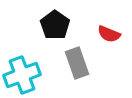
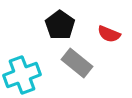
black pentagon: moved 5 px right
gray rectangle: rotated 32 degrees counterclockwise
